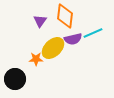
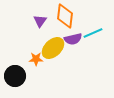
black circle: moved 3 px up
